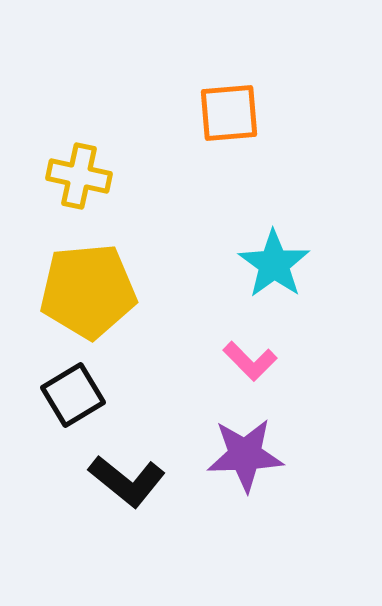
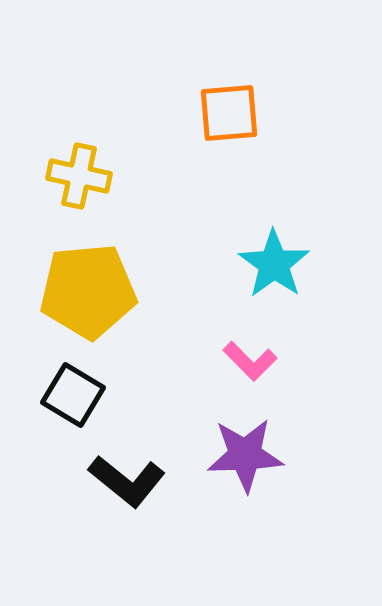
black square: rotated 28 degrees counterclockwise
